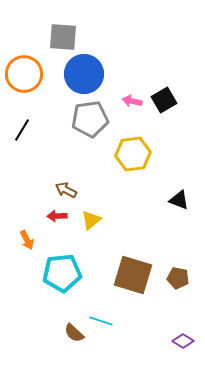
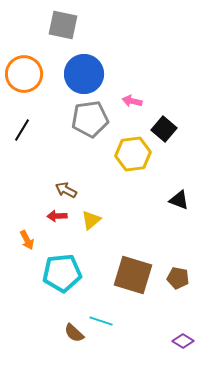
gray square: moved 12 px up; rotated 8 degrees clockwise
black square: moved 29 px down; rotated 20 degrees counterclockwise
